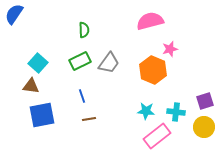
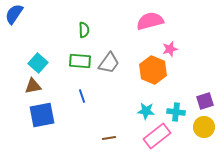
green rectangle: rotated 30 degrees clockwise
brown triangle: moved 2 px right; rotated 18 degrees counterclockwise
brown line: moved 20 px right, 19 px down
